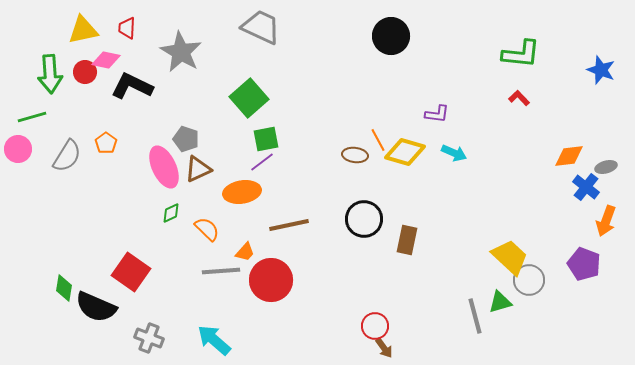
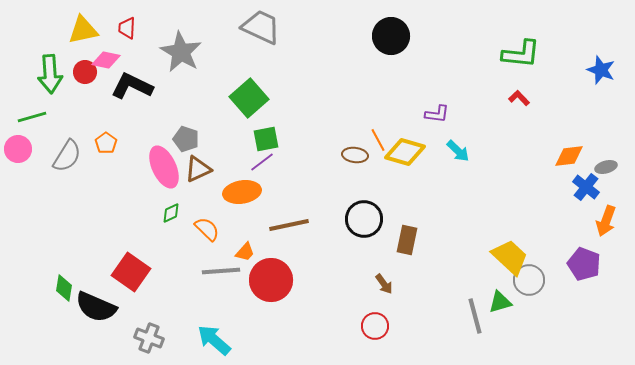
cyan arrow at (454, 153): moved 4 px right, 2 px up; rotated 20 degrees clockwise
brown arrow at (384, 348): moved 64 px up
